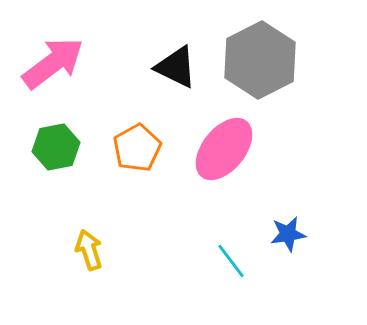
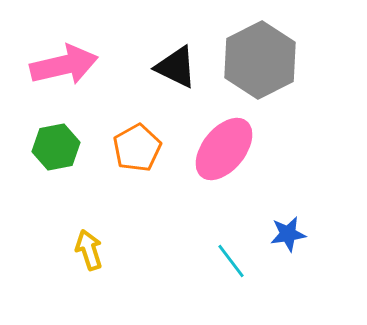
pink arrow: moved 11 px right, 2 px down; rotated 24 degrees clockwise
